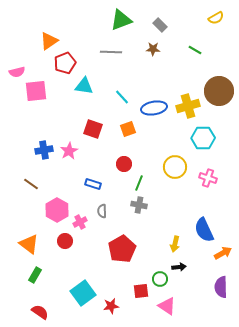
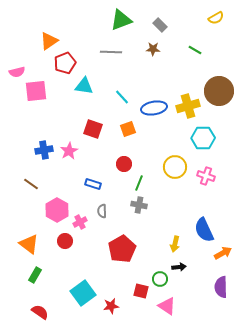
pink cross at (208, 178): moved 2 px left, 2 px up
red square at (141, 291): rotated 21 degrees clockwise
